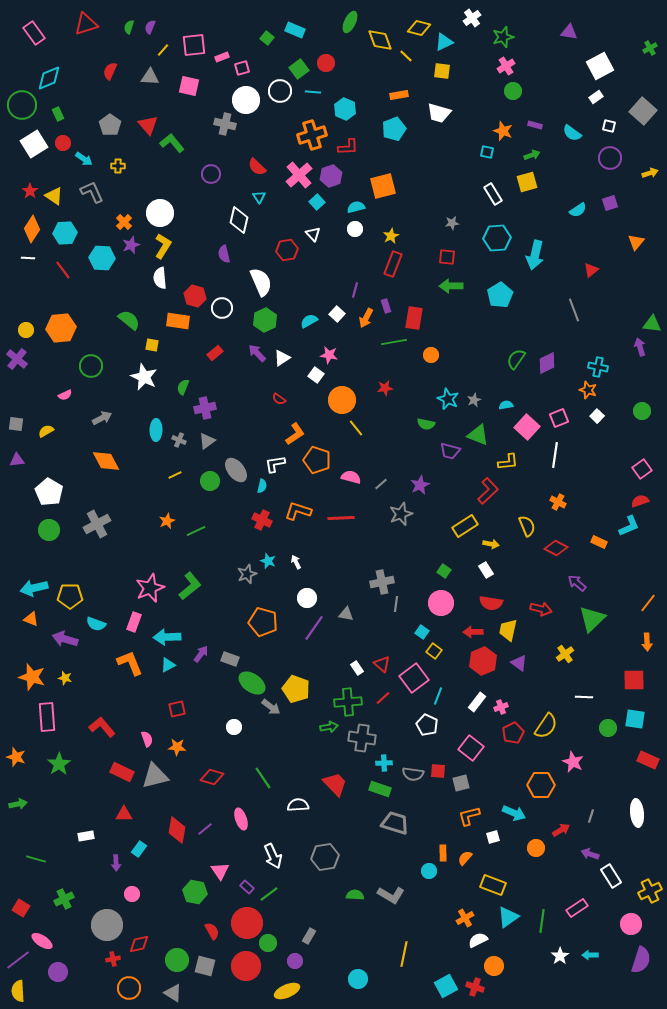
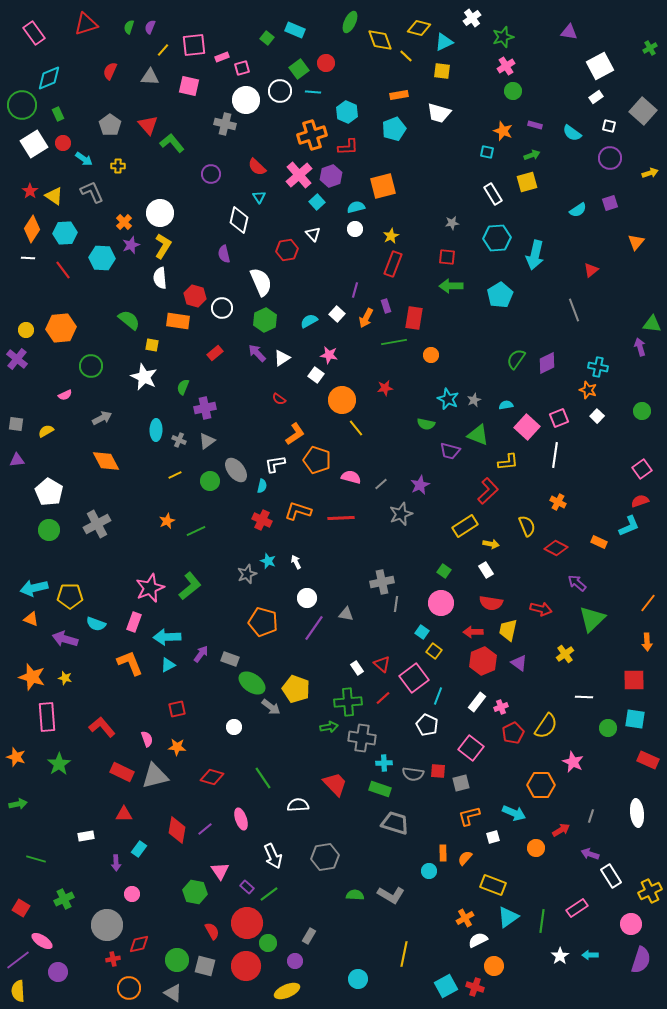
cyan hexagon at (345, 109): moved 2 px right, 3 px down
